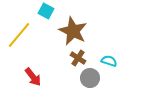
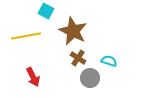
yellow line: moved 7 px right, 1 px down; rotated 40 degrees clockwise
red arrow: rotated 12 degrees clockwise
